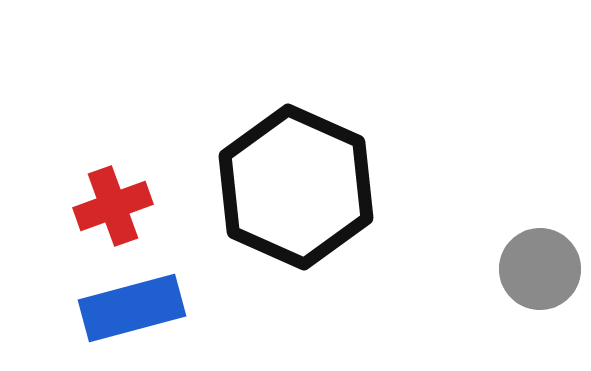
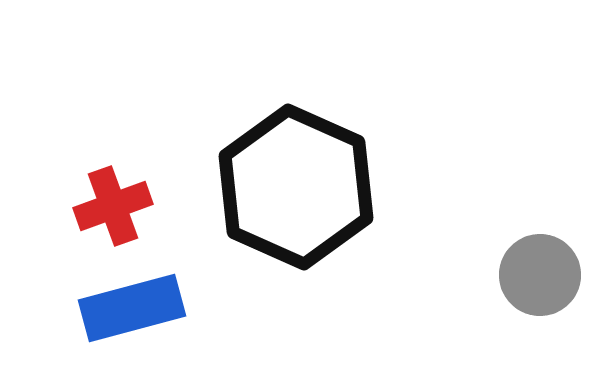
gray circle: moved 6 px down
